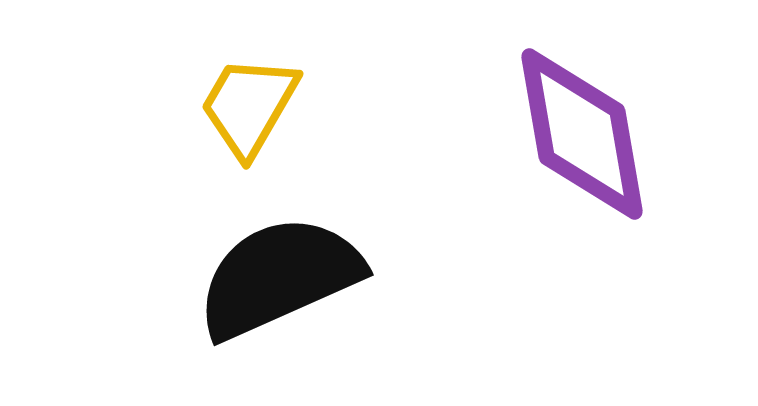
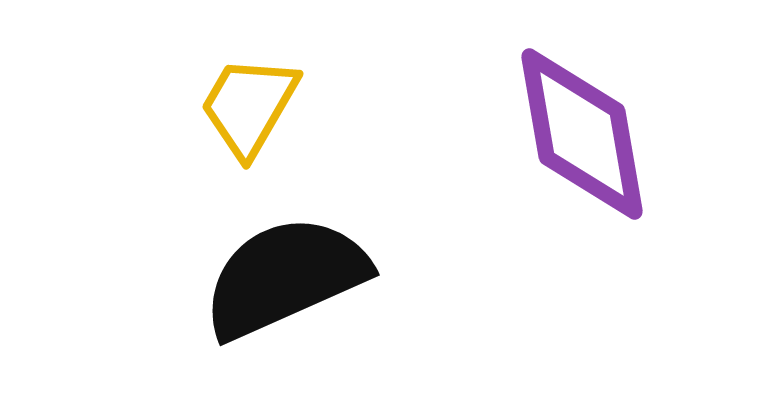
black semicircle: moved 6 px right
